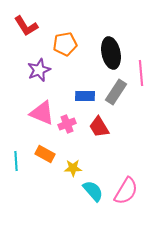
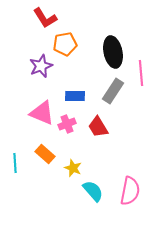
red L-shape: moved 19 px right, 8 px up
black ellipse: moved 2 px right, 1 px up
purple star: moved 2 px right, 4 px up
gray rectangle: moved 3 px left, 1 px up
blue rectangle: moved 10 px left
red trapezoid: moved 1 px left
orange rectangle: rotated 12 degrees clockwise
cyan line: moved 1 px left, 2 px down
yellow star: rotated 24 degrees clockwise
pink semicircle: moved 4 px right; rotated 20 degrees counterclockwise
